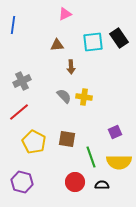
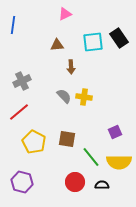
green line: rotated 20 degrees counterclockwise
